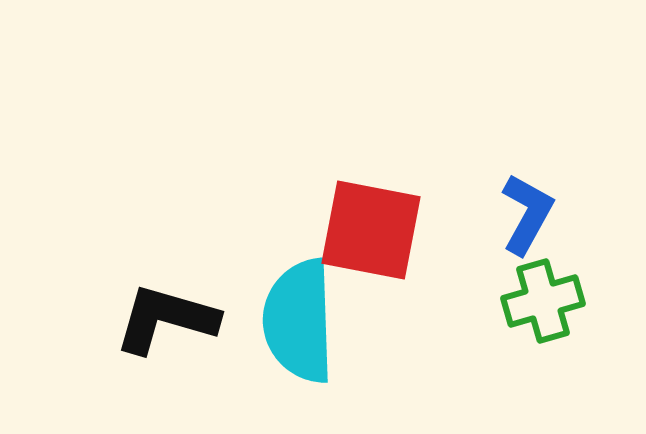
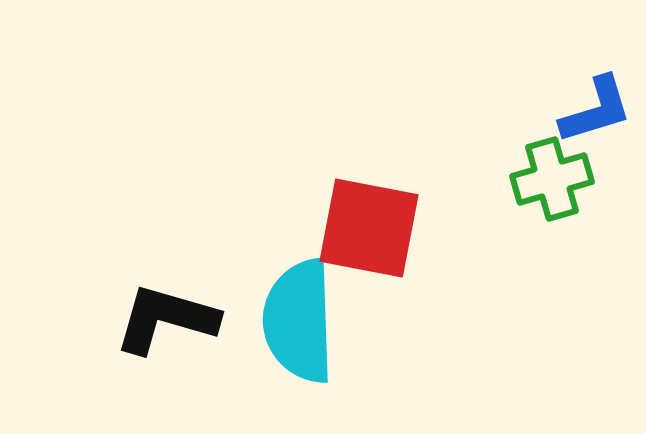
blue L-shape: moved 69 px right, 104 px up; rotated 44 degrees clockwise
red square: moved 2 px left, 2 px up
green cross: moved 9 px right, 122 px up
